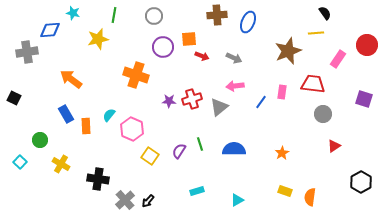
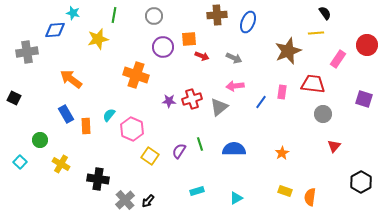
blue diamond at (50, 30): moved 5 px right
red triangle at (334, 146): rotated 16 degrees counterclockwise
cyan triangle at (237, 200): moved 1 px left, 2 px up
